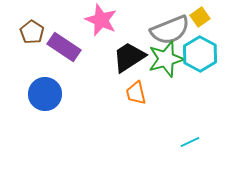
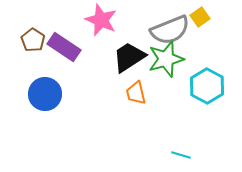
brown pentagon: moved 1 px right, 8 px down
cyan hexagon: moved 7 px right, 32 px down
cyan line: moved 9 px left, 13 px down; rotated 42 degrees clockwise
